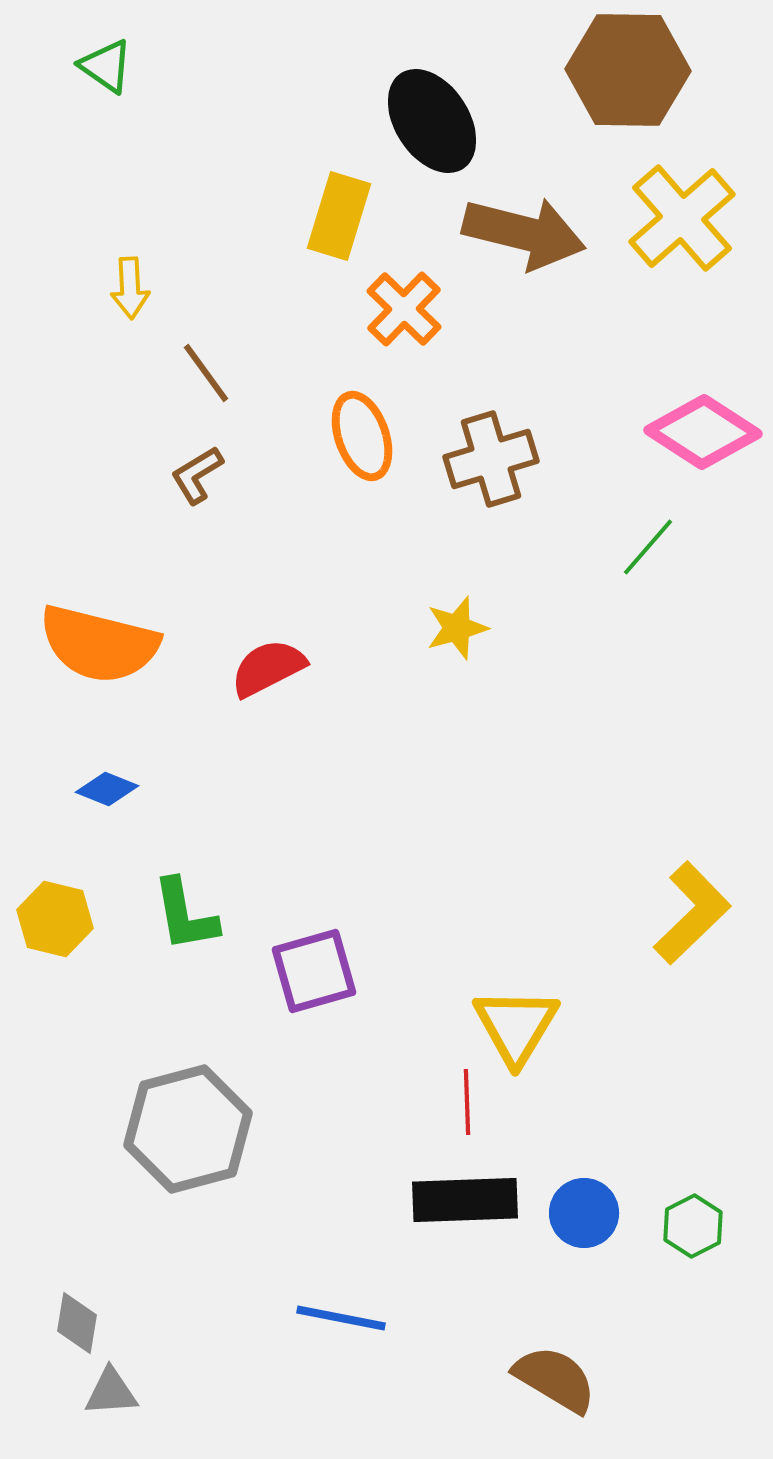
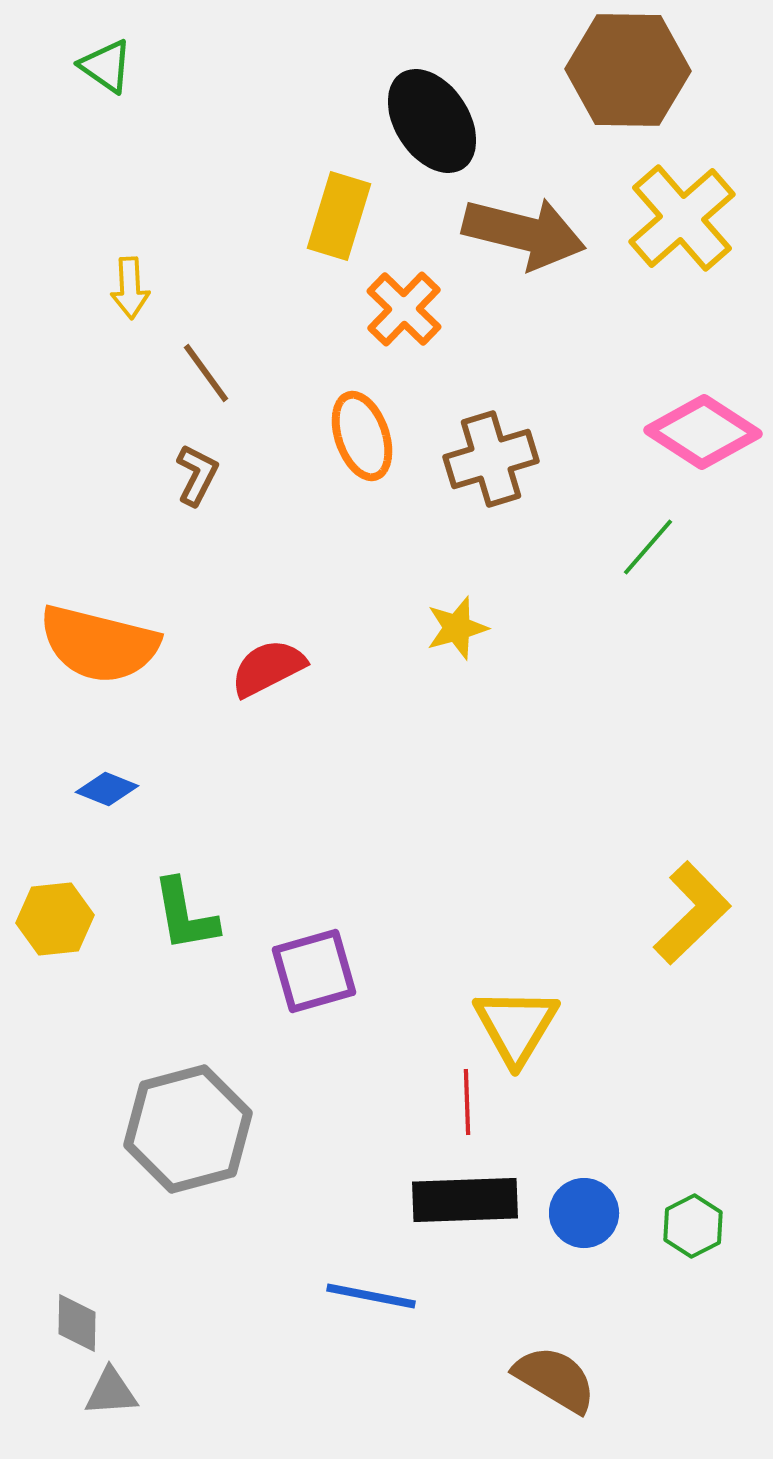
brown L-shape: rotated 148 degrees clockwise
yellow hexagon: rotated 20 degrees counterclockwise
blue line: moved 30 px right, 22 px up
gray diamond: rotated 8 degrees counterclockwise
